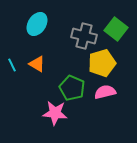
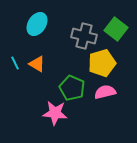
cyan line: moved 3 px right, 2 px up
